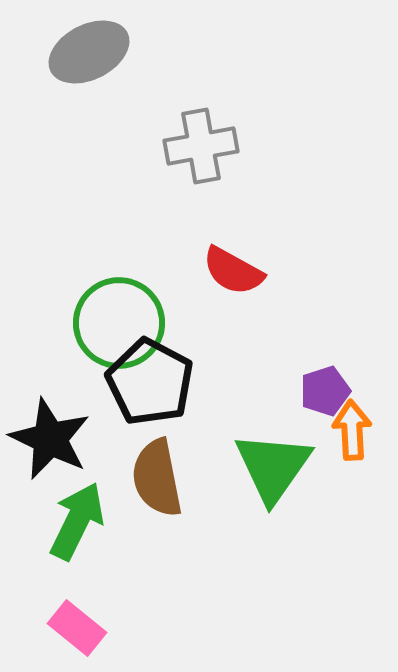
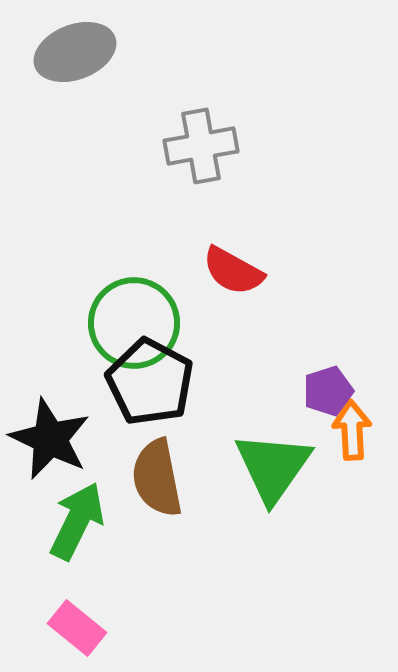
gray ellipse: moved 14 px left; rotated 6 degrees clockwise
green circle: moved 15 px right
purple pentagon: moved 3 px right
